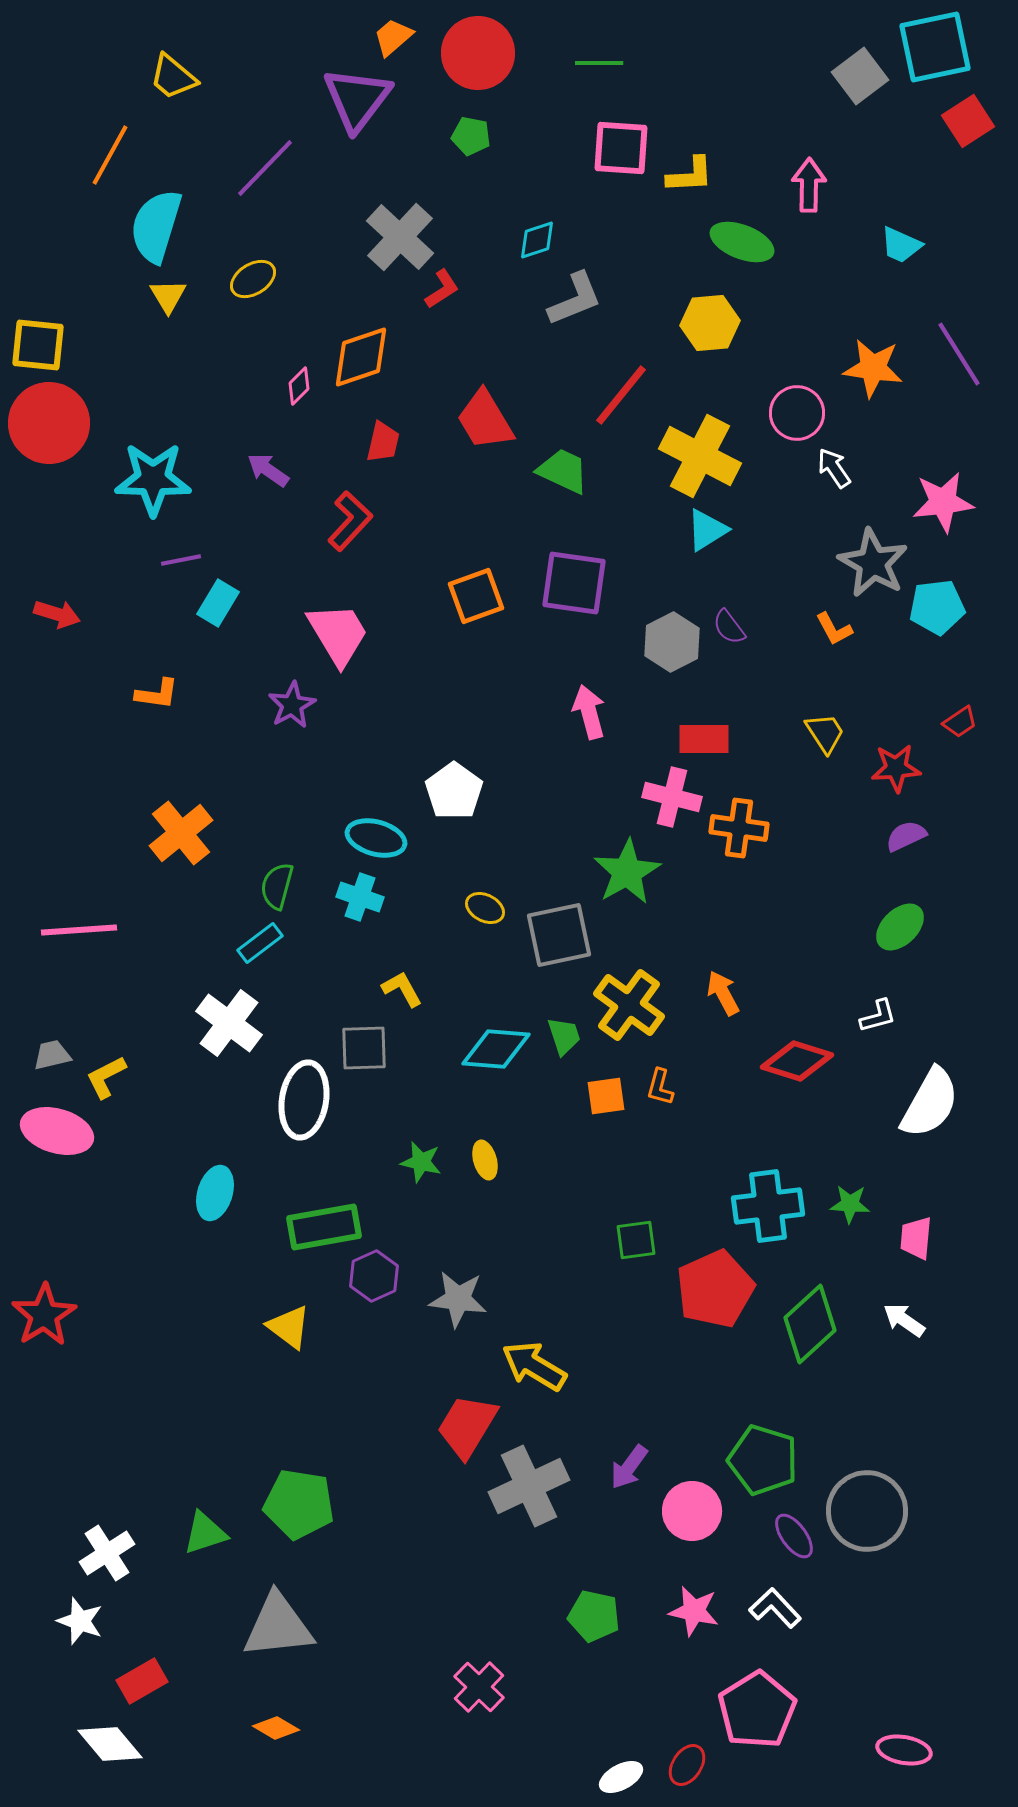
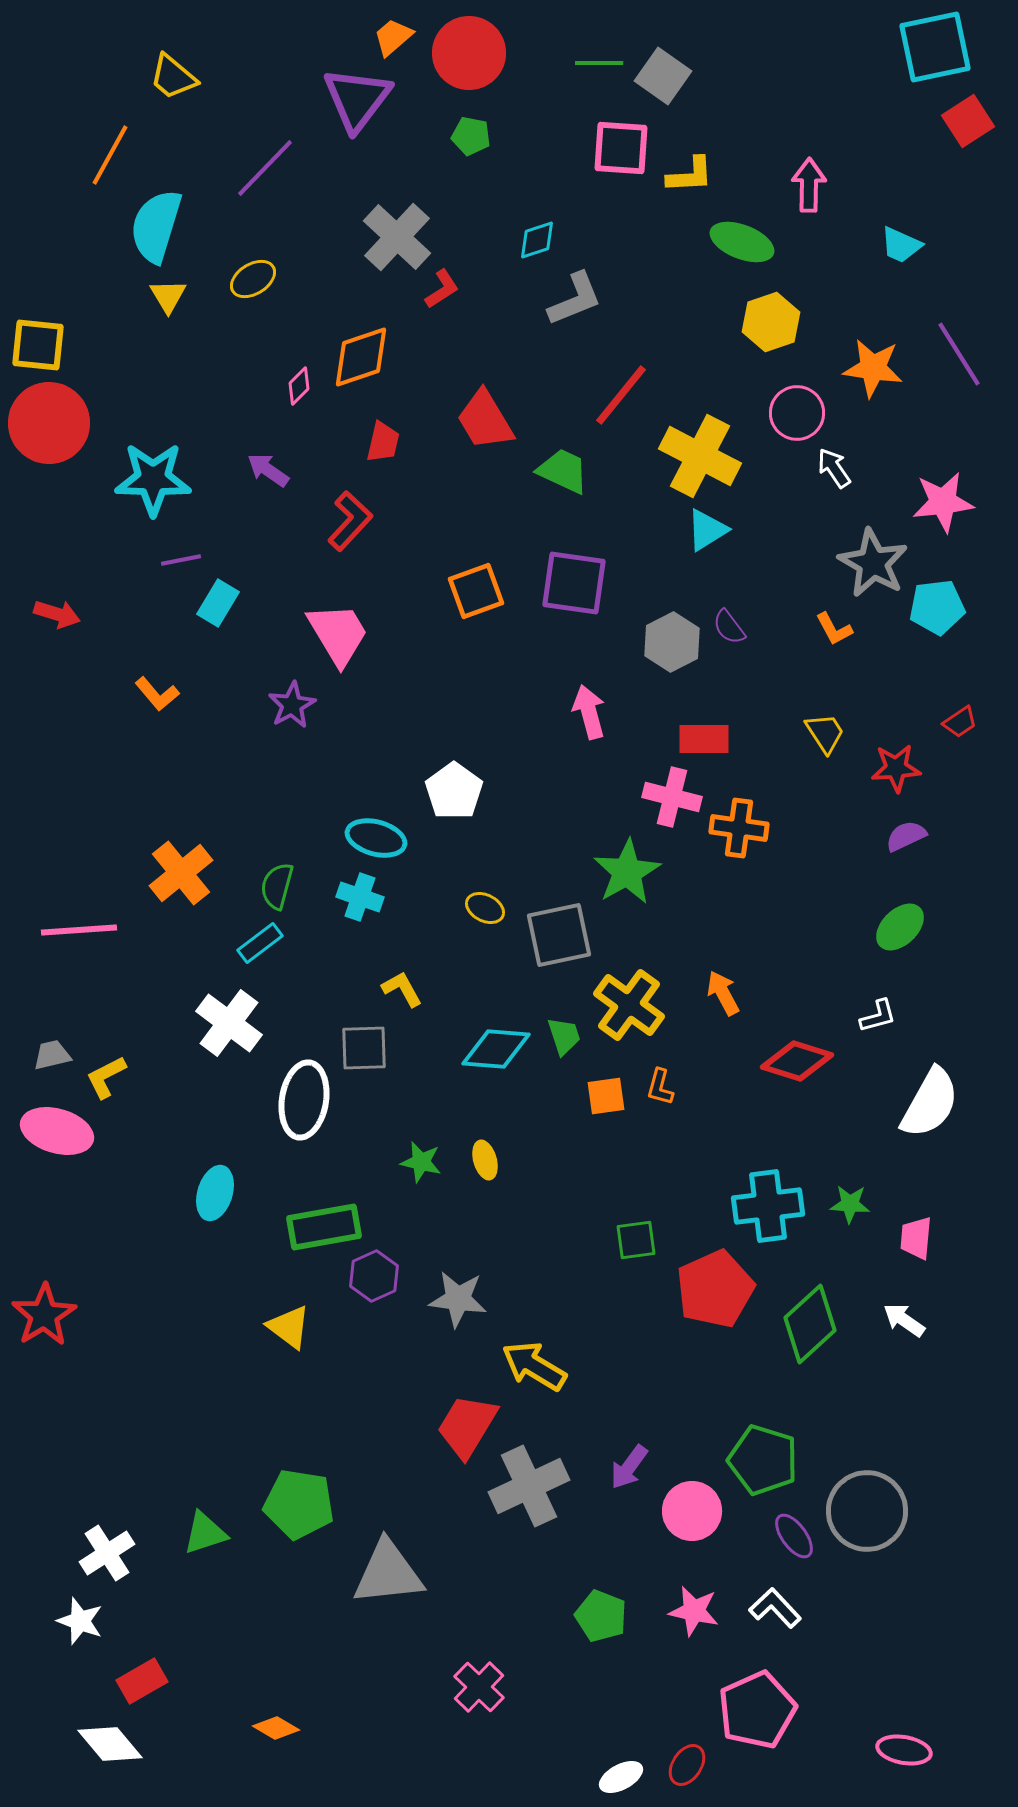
red circle at (478, 53): moved 9 px left
gray square at (860, 76): moved 197 px left; rotated 18 degrees counterclockwise
gray cross at (400, 237): moved 3 px left
yellow hexagon at (710, 323): moved 61 px right, 1 px up; rotated 14 degrees counterclockwise
orange square at (476, 596): moved 5 px up
orange L-shape at (157, 694): rotated 42 degrees clockwise
orange cross at (181, 833): moved 40 px down
green pentagon at (594, 1616): moved 7 px right; rotated 9 degrees clockwise
gray triangle at (278, 1626): moved 110 px right, 53 px up
pink pentagon at (757, 1710): rotated 8 degrees clockwise
